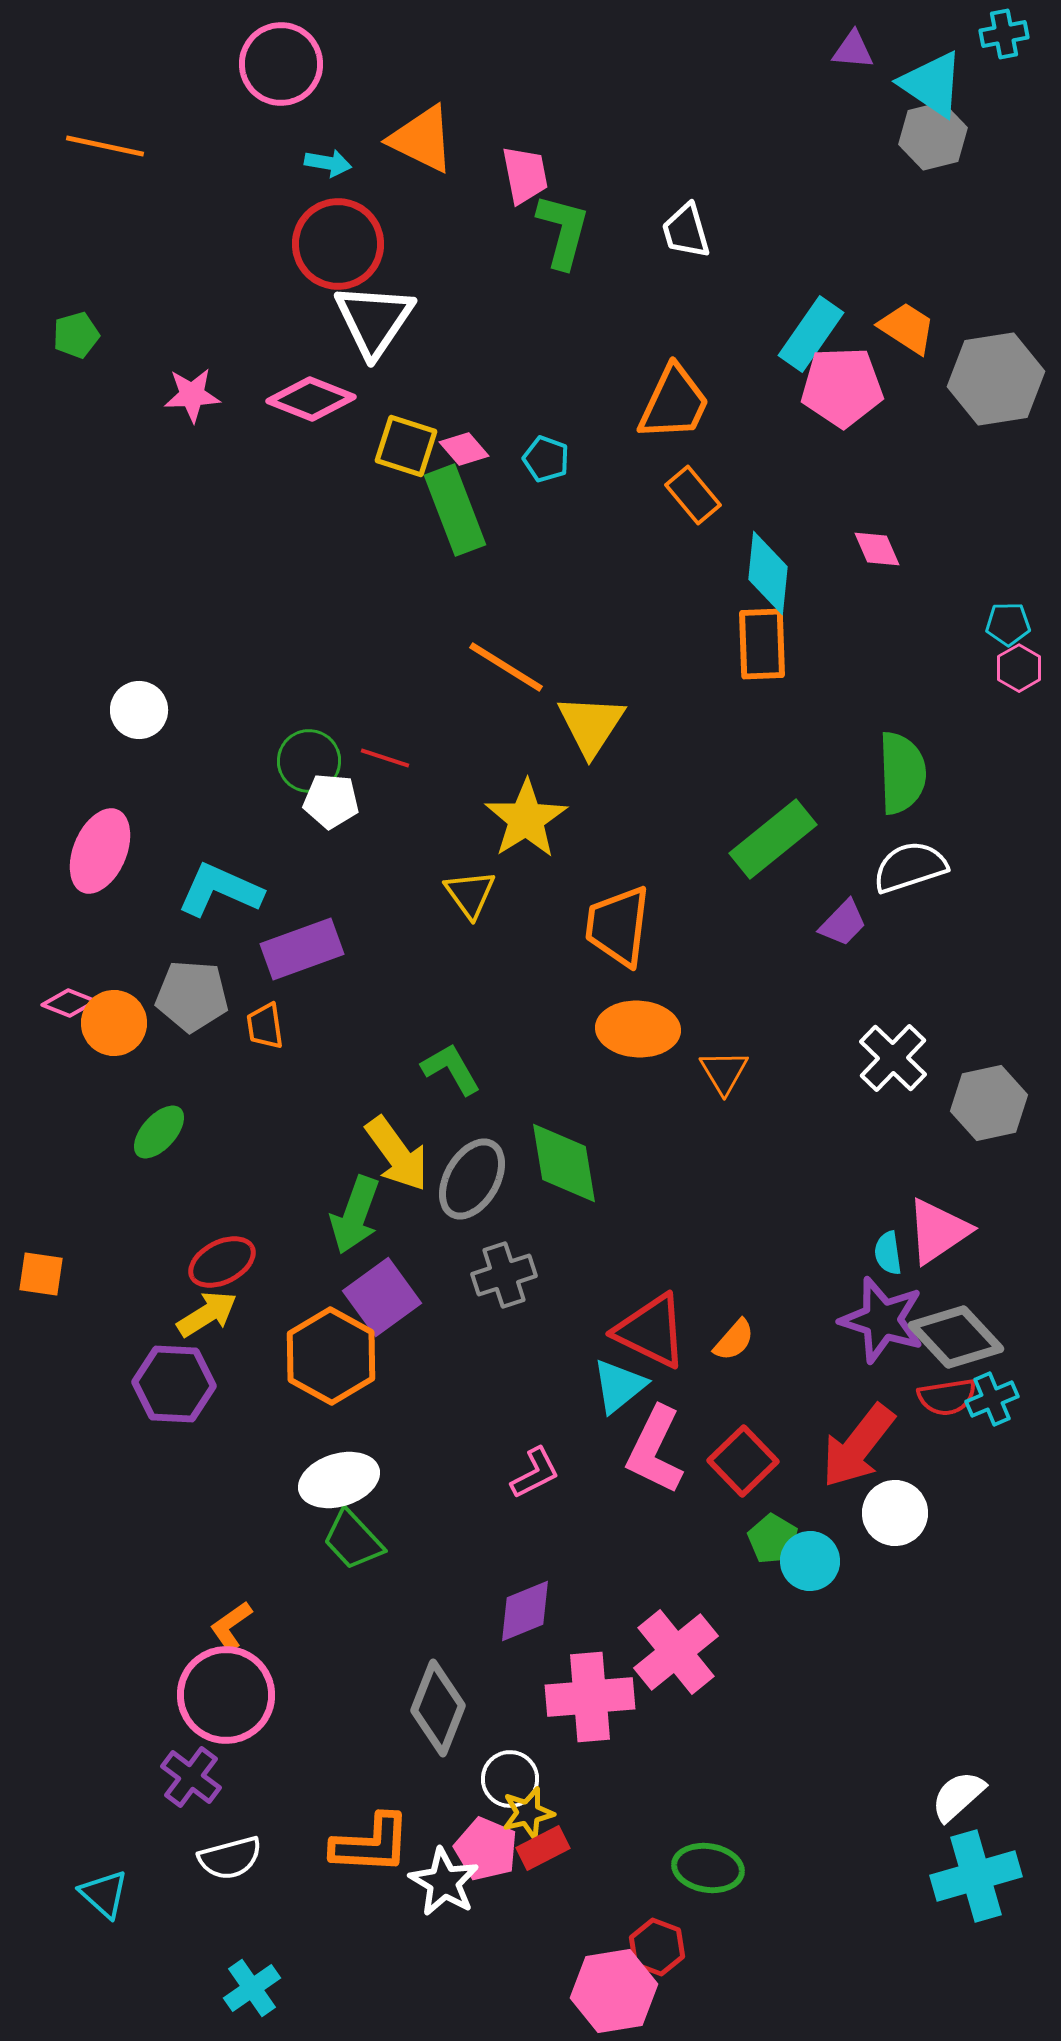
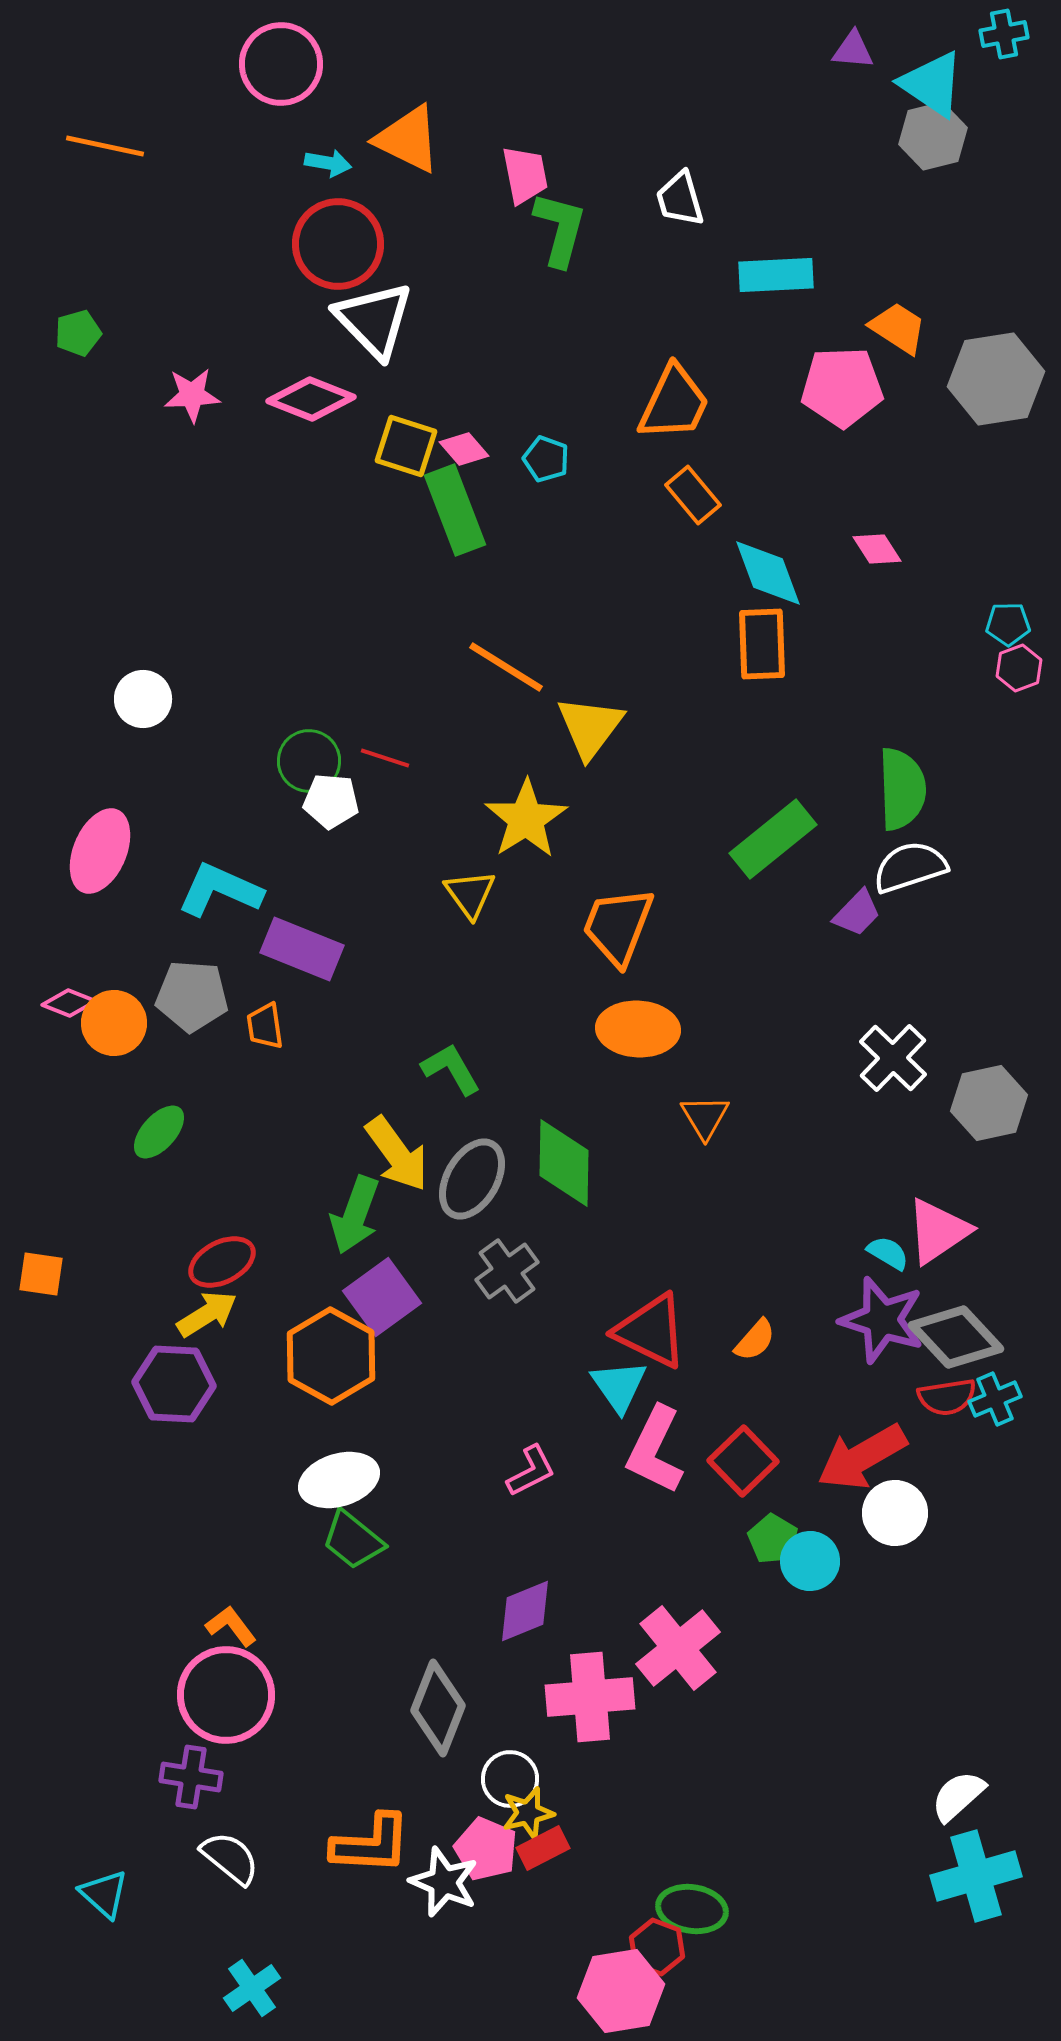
orange triangle at (422, 139): moved 14 px left
green L-shape at (563, 231): moved 3 px left, 2 px up
white trapezoid at (686, 231): moved 6 px left, 32 px up
white triangle at (374, 320): rotated 18 degrees counterclockwise
orange trapezoid at (907, 328): moved 9 px left
cyan rectangle at (811, 334): moved 35 px left, 59 px up; rotated 52 degrees clockwise
green pentagon at (76, 335): moved 2 px right, 2 px up
pink diamond at (877, 549): rotated 9 degrees counterclockwise
cyan diamond at (768, 573): rotated 26 degrees counterclockwise
pink hexagon at (1019, 668): rotated 9 degrees clockwise
white circle at (139, 710): moved 4 px right, 11 px up
yellow triangle at (591, 725): moved 1 px left, 2 px down; rotated 4 degrees clockwise
green semicircle at (902, 773): moved 16 px down
purple trapezoid at (843, 923): moved 14 px right, 10 px up
orange trapezoid at (618, 926): rotated 14 degrees clockwise
purple rectangle at (302, 949): rotated 42 degrees clockwise
orange triangle at (724, 1072): moved 19 px left, 45 px down
green diamond at (564, 1163): rotated 10 degrees clockwise
cyan semicircle at (888, 1253): rotated 129 degrees clockwise
gray cross at (504, 1275): moved 3 px right, 4 px up; rotated 18 degrees counterclockwise
orange semicircle at (734, 1340): moved 21 px right
cyan triangle at (619, 1386): rotated 26 degrees counterclockwise
cyan cross at (992, 1399): moved 3 px right
red arrow at (858, 1446): moved 4 px right, 11 px down; rotated 22 degrees clockwise
pink L-shape at (535, 1473): moved 4 px left, 2 px up
green trapezoid at (353, 1540): rotated 8 degrees counterclockwise
orange L-shape at (231, 1626): rotated 88 degrees clockwise
pink cross at (676, 1652): moved 2 px right, 4 px up
purple cross at (191, 1777): rotated 28 degrees counterclockwise
white semicircle at (230, 1858): rotated 126 degrees counterclockwise
green ellipse at (708, 1868): moved 16 px left, 41 px down
white star at (444, 1882): rotated 8 degrees counterclockwise
pink hexagon at (614, 1991): moved 7 px right
